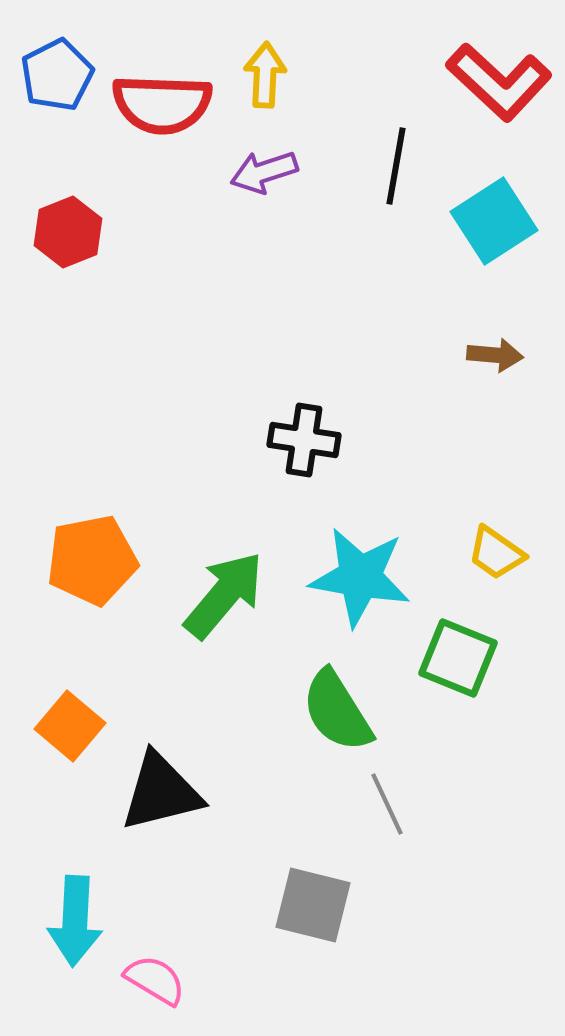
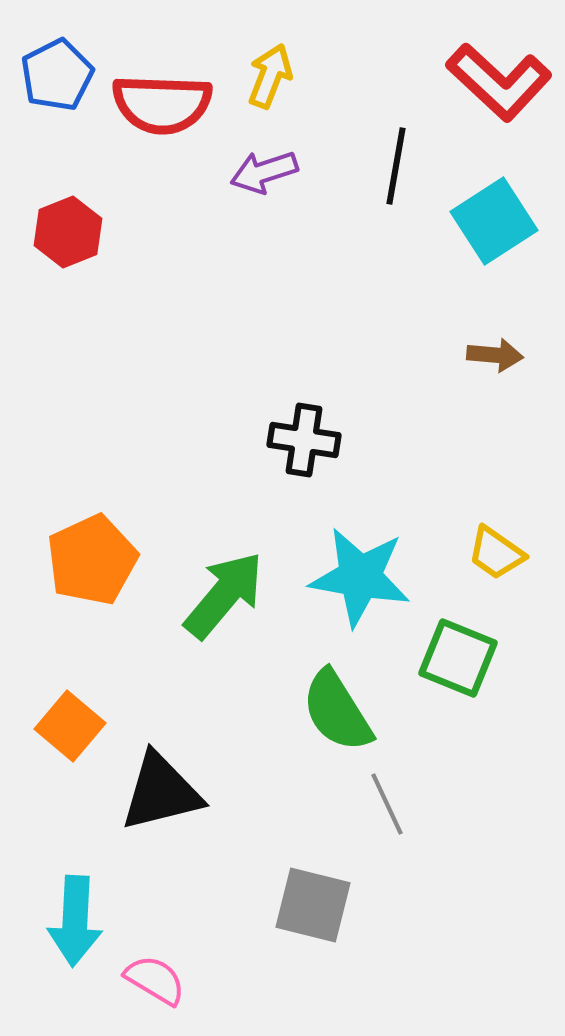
yellow arrow: moved 5 px right, 1 px down; rotated 18 degrees clockwise
orange pentagon: rotated 14 degrees counterclockwise
